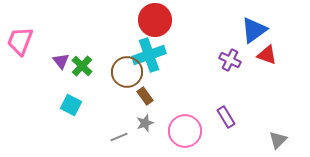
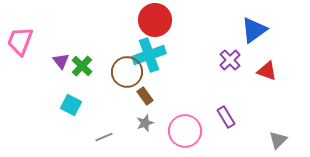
red triangle: moved 16 px down
purple cross: rotated 20 degrees clockwise
gray line: moved 15 px left
